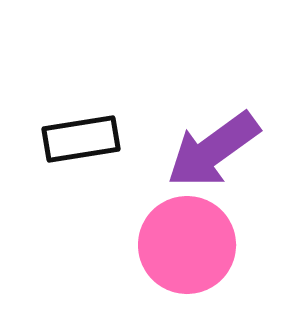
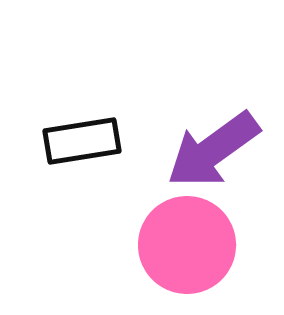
black rectangle: moved 1 px right, 2 px down
